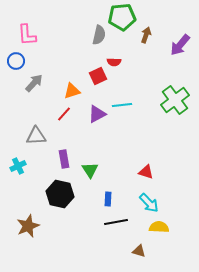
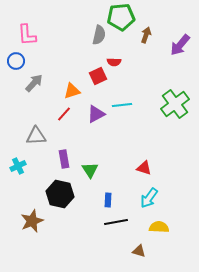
green pentagon: moved 1 px left
green cross: moved 4 px down
purple triangle: moved 1 px left
red triangle: moved 2 px left, 4 px up
blue rectangle: moved 1 px down
cyan arrow: moved 5 px up; rotated 80 degrees clockwise
brown star: moved 4 px right, 5 px up
